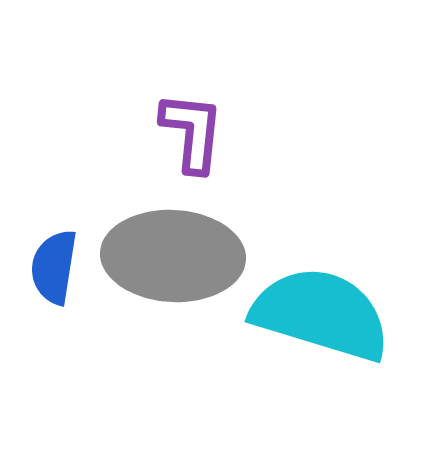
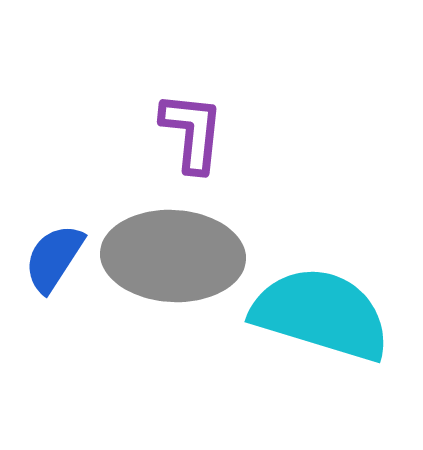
blue semicircle: moved 9 px up; rotated 24 degrees clockwise
